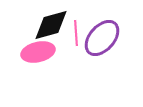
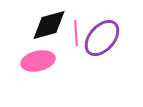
black diamond: moved 2 px left
pink ellipse: moved 9 px down
